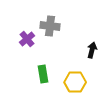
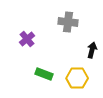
gray cross: moved 18 px right, 4 px up
green rectangle: moved 1 px right; rotated 60 degrees counterclockwise
yellow hexagon: moved 2 px right, 4 px up
